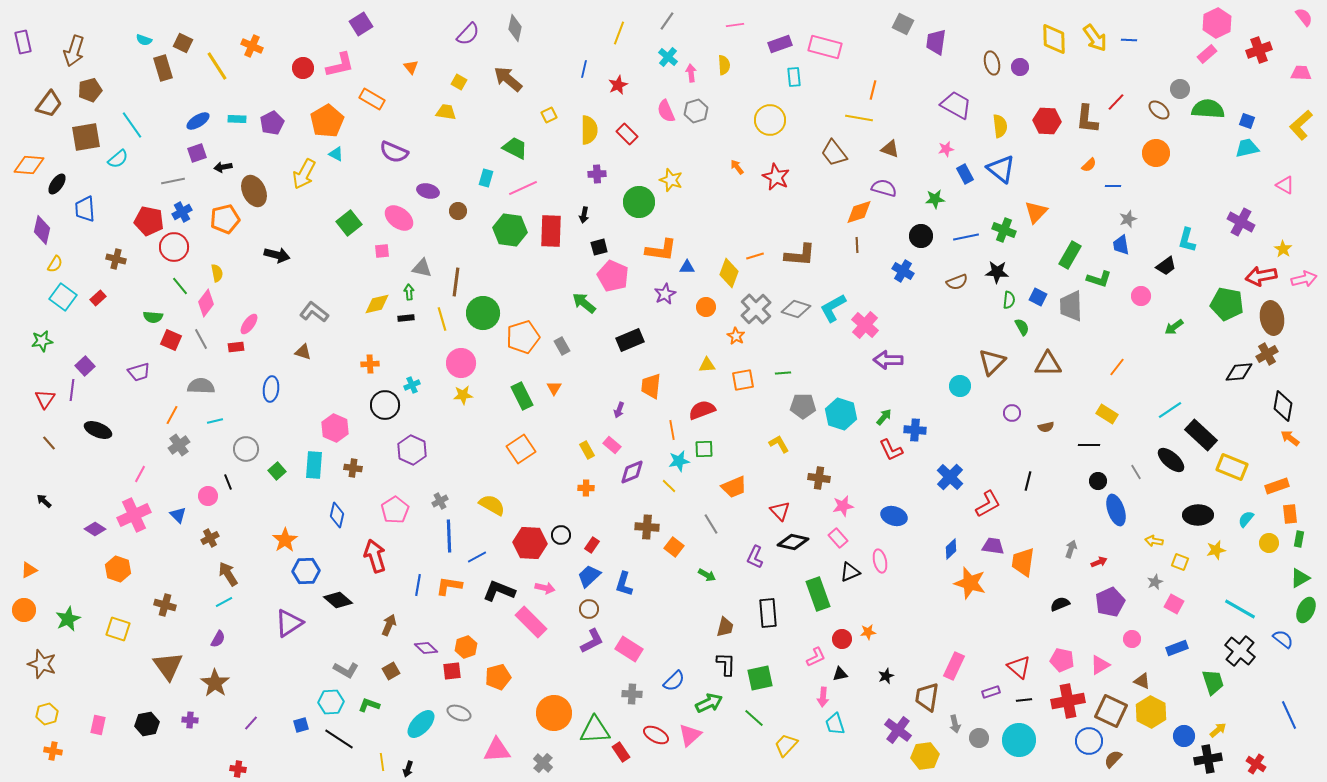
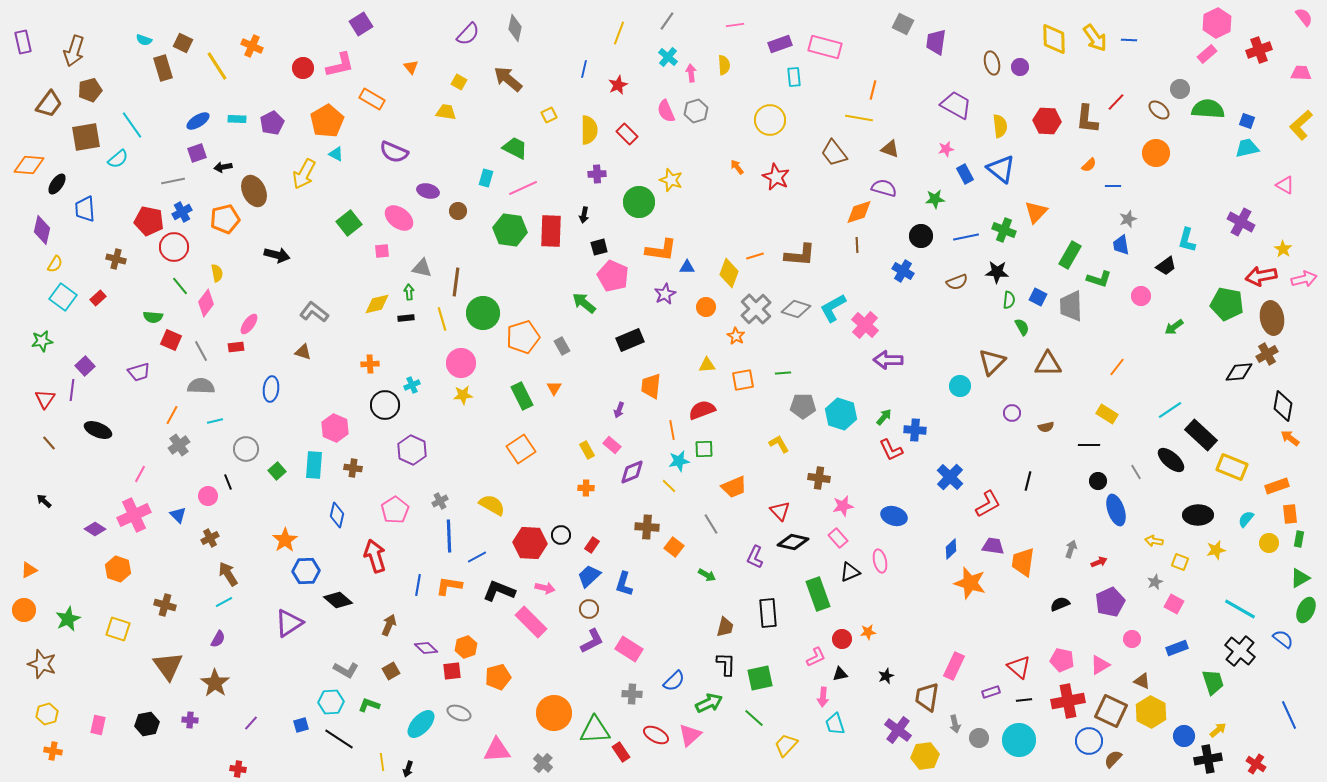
gray line at (201, 339): moved 12 px down
